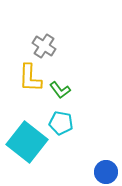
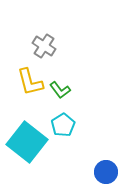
yellow L-shape: moved 4 px down; rotated 16 degrees counterclockwise
cyan pentagon: moved 2 px right, 2 px down; rotated 30 degrees clockwise
